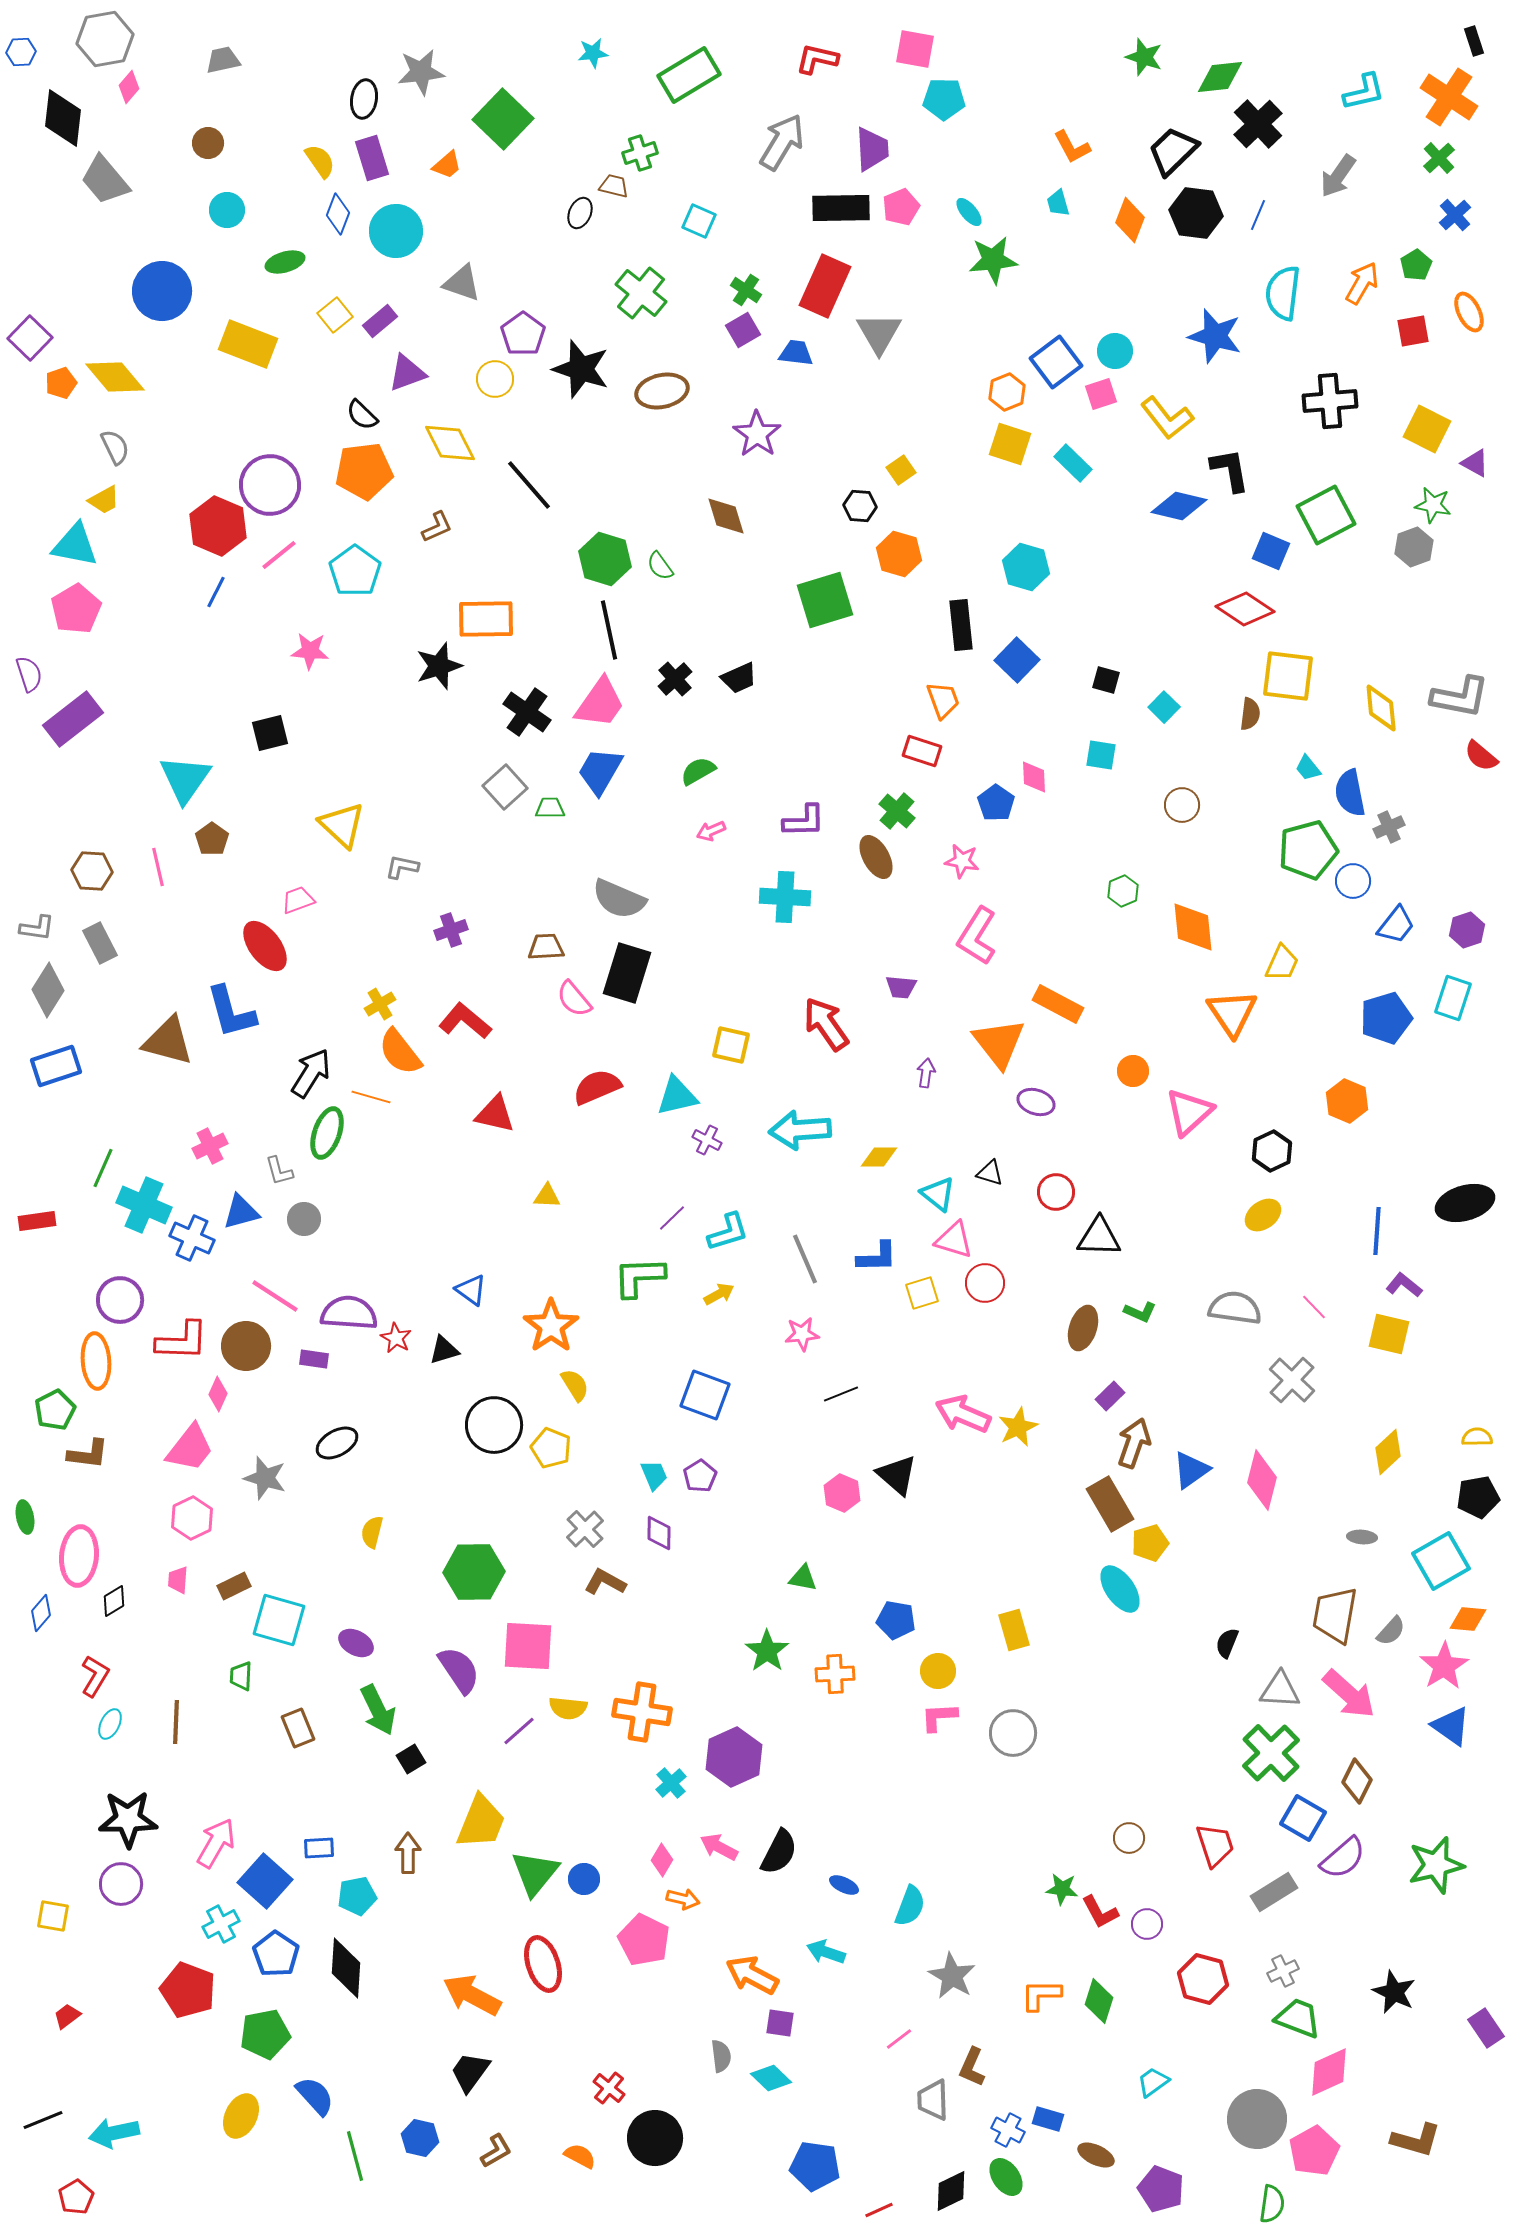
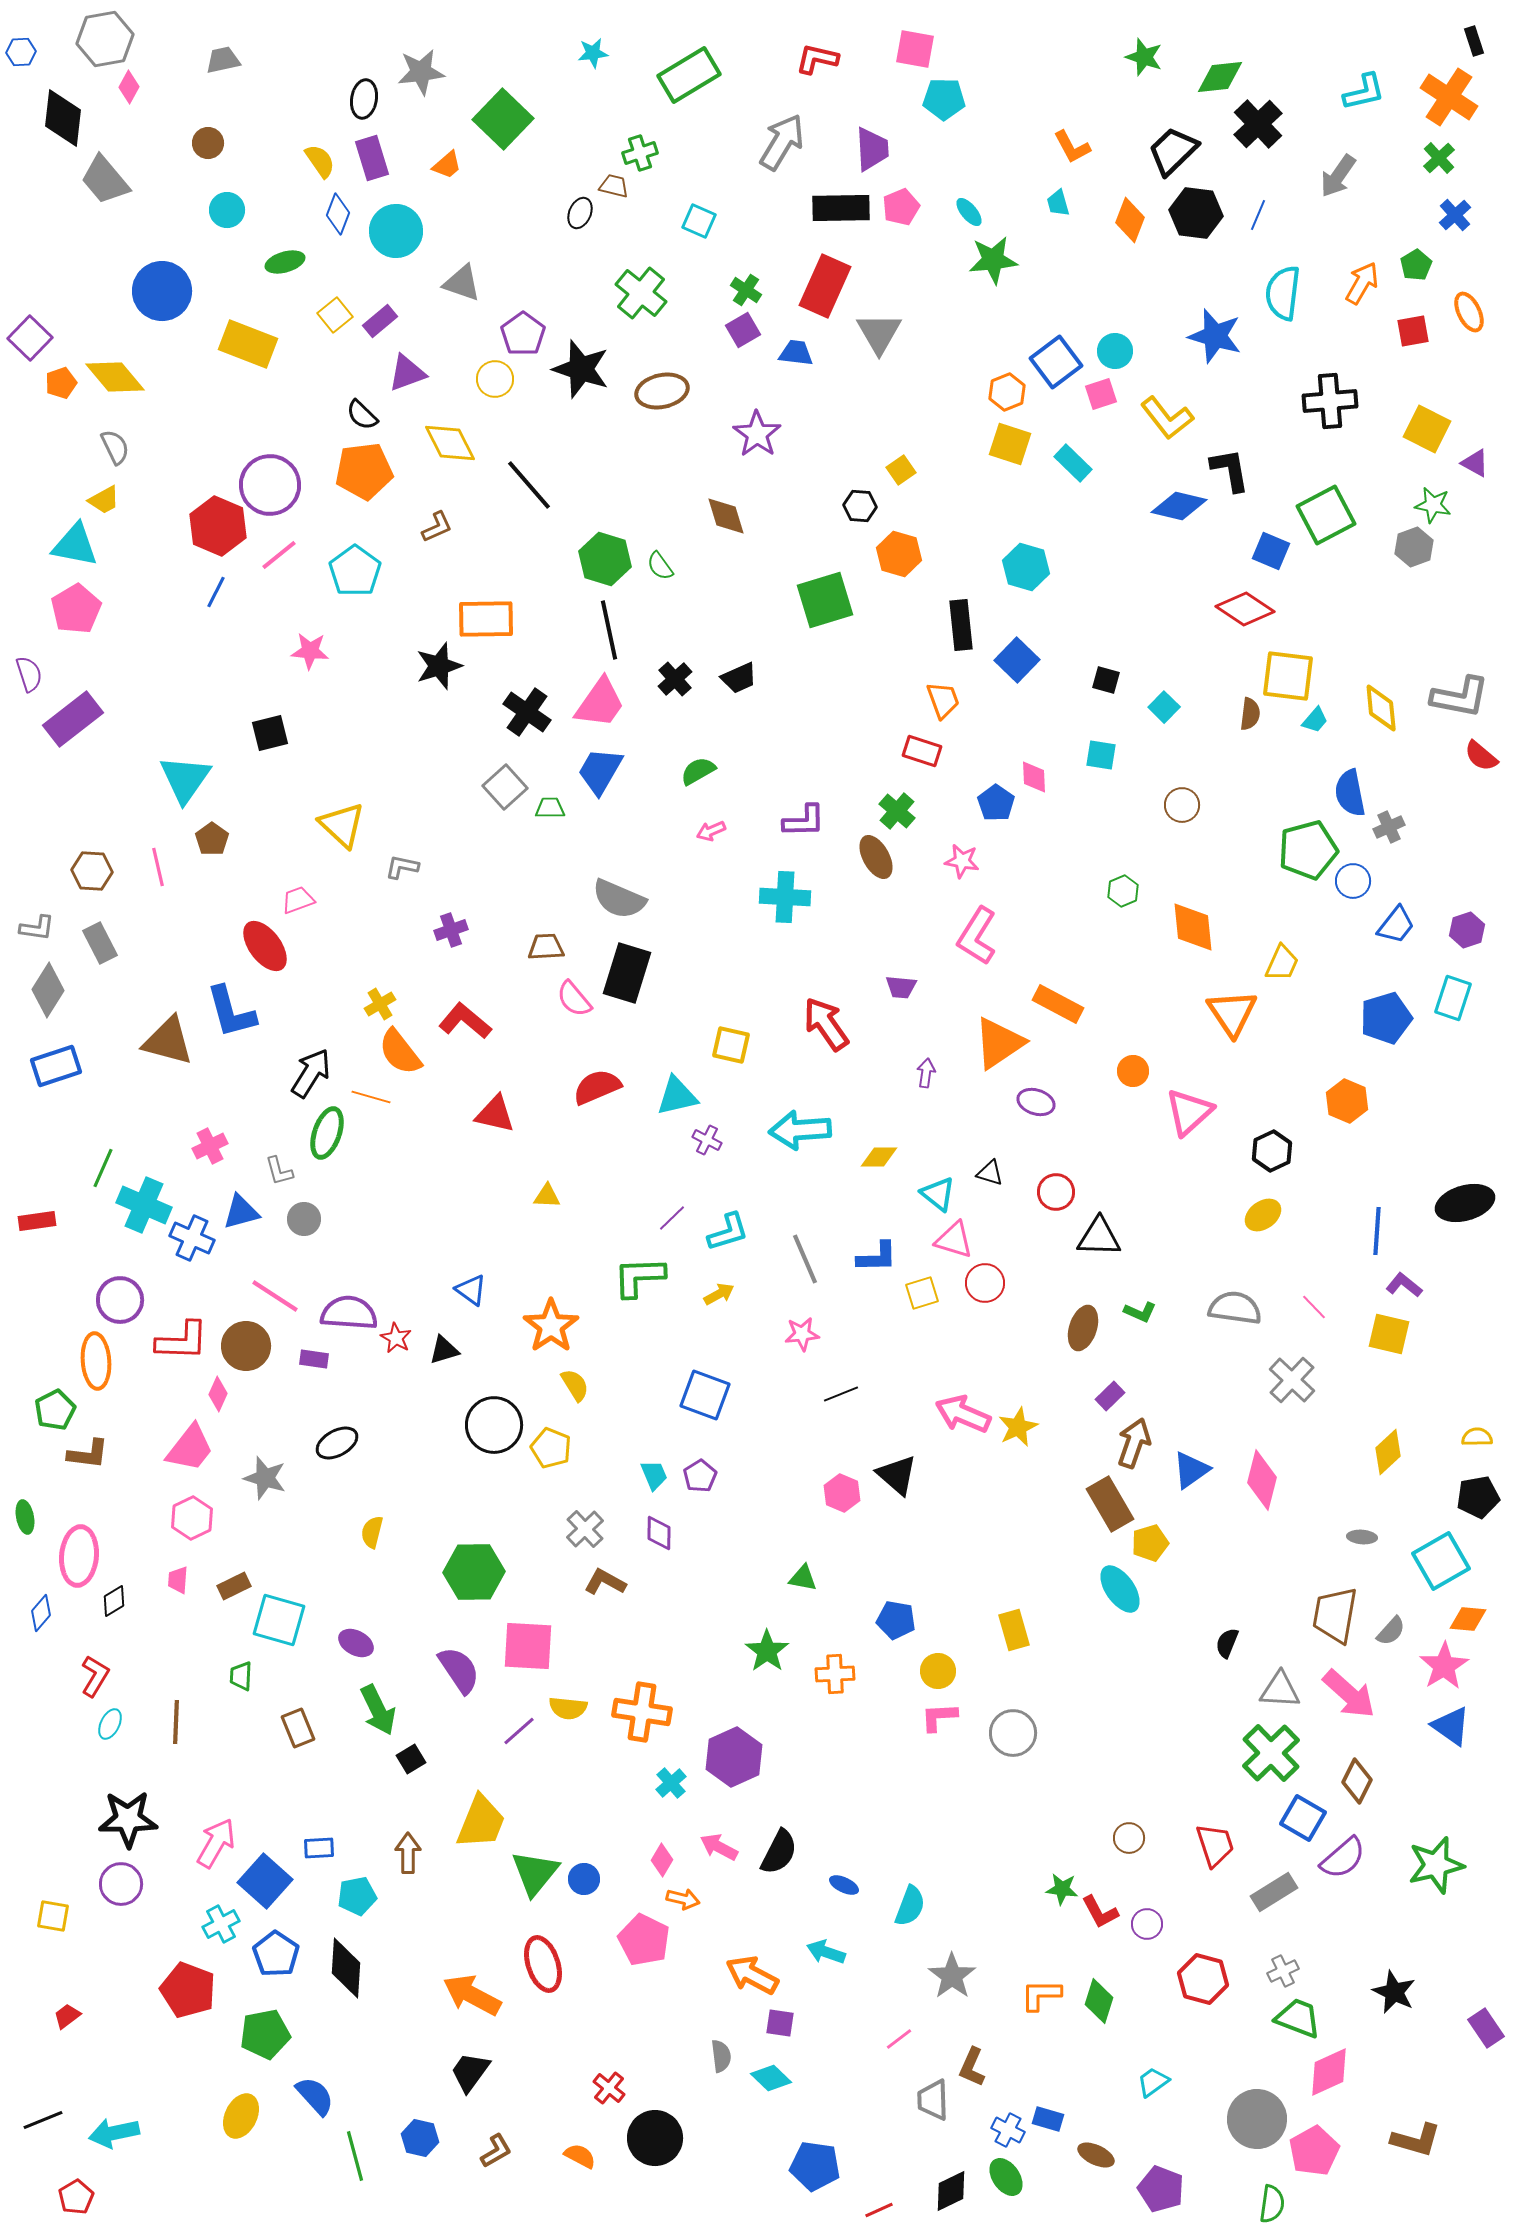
pink diamond at (129, 87): rotated 12 degrees counterclockwise
cyan trapezoid at (1308, 768): moved 7 px right, 48 px up; rotated 100 degrees counterclockwise
orange triangle at (999, 1043): rotated 34 degrees clockwise
gray star at (952, 1976): rotated 6 degrees clockwise
